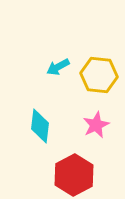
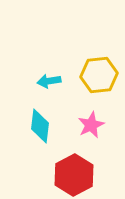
cyan arrow: moved 9 px left, 14 px down; rotated 20 degrees clockwise
yellow hexagon: rotated 12 degrees counterclockwise
pink star: moved 5 px left
